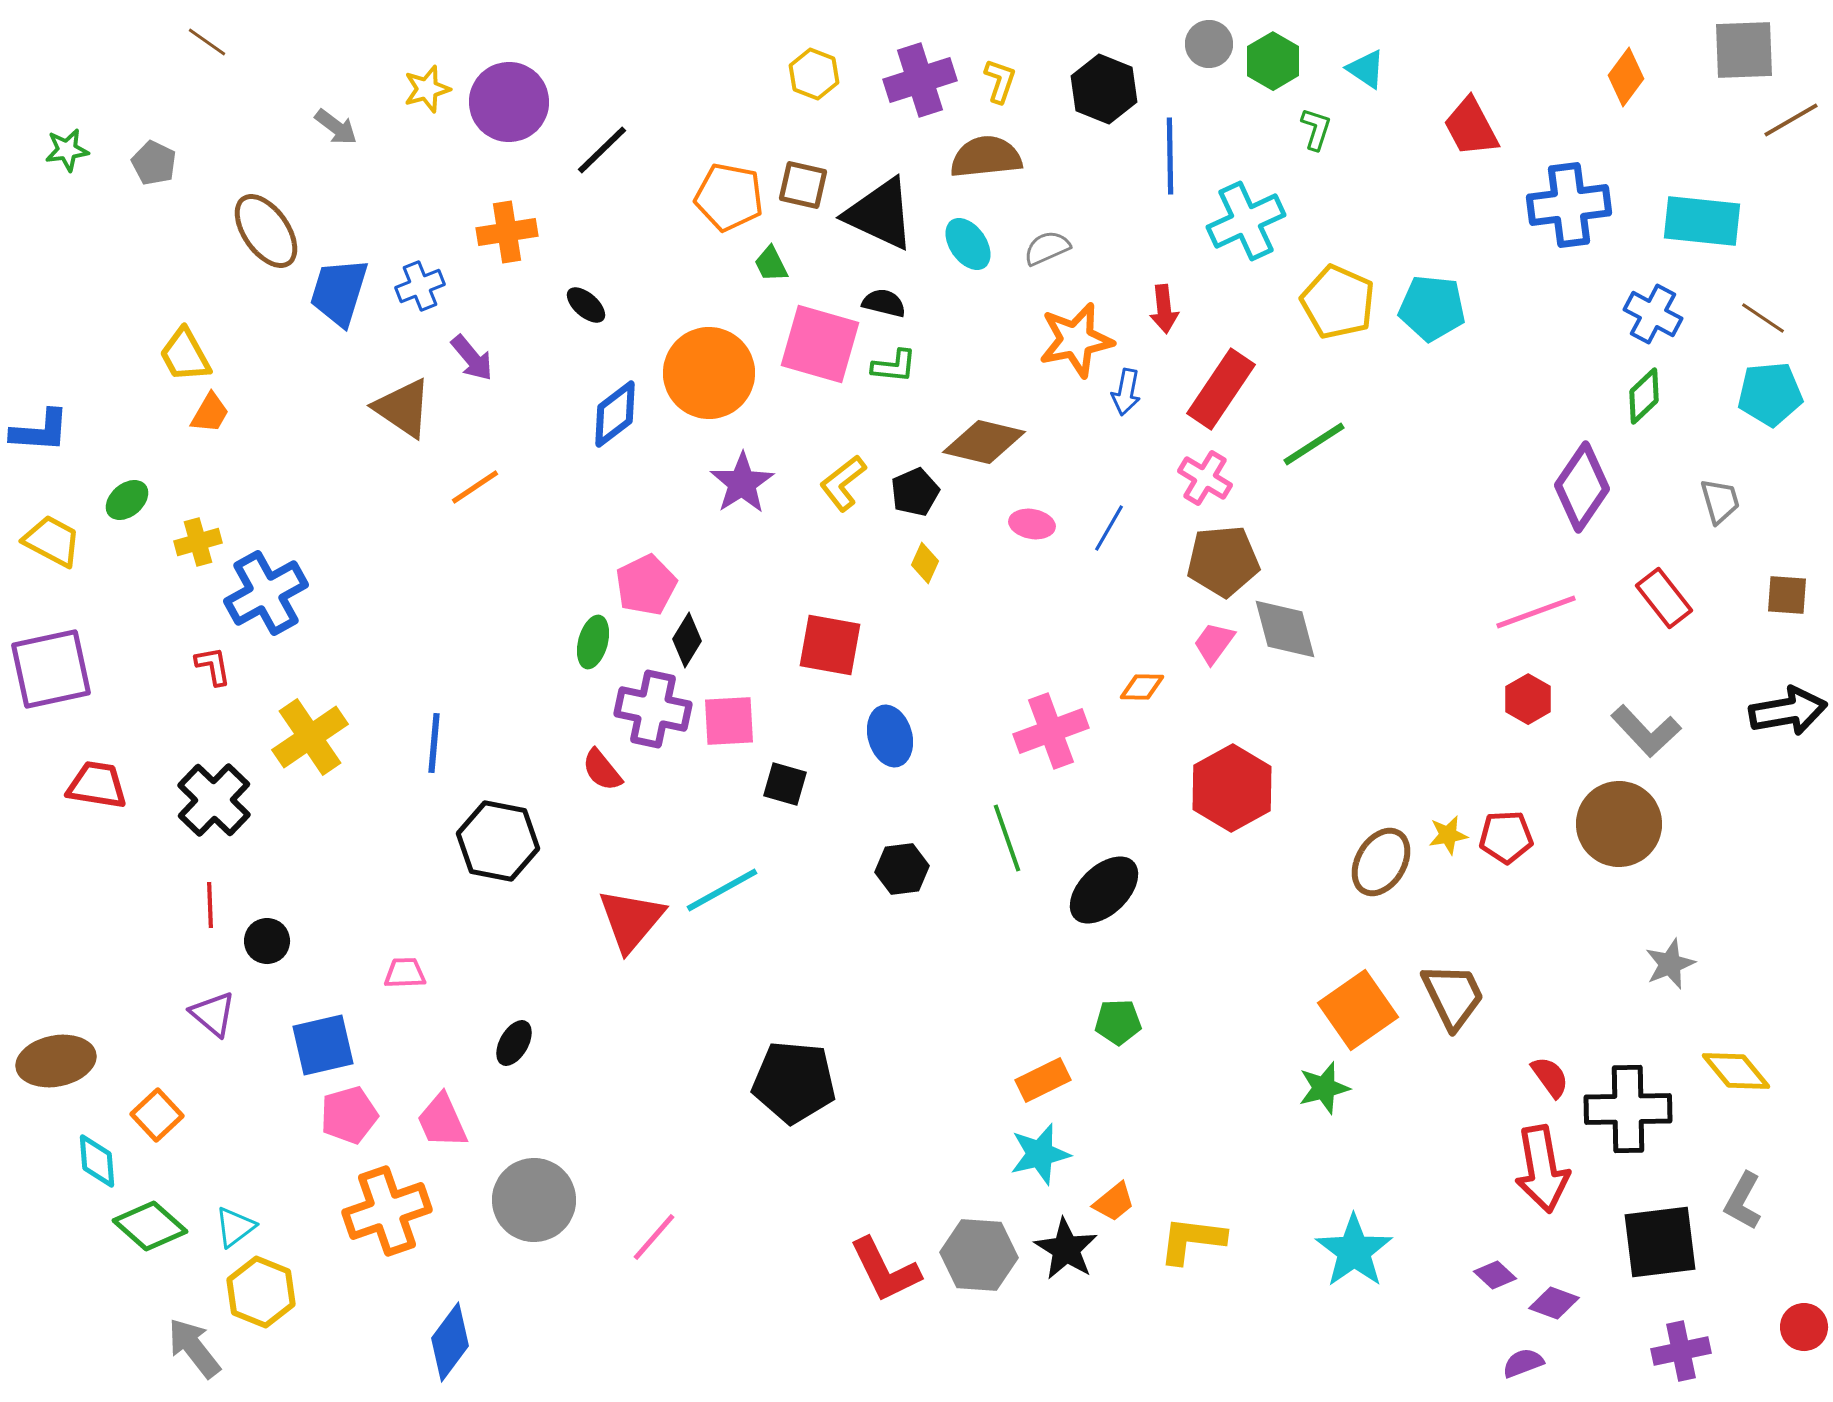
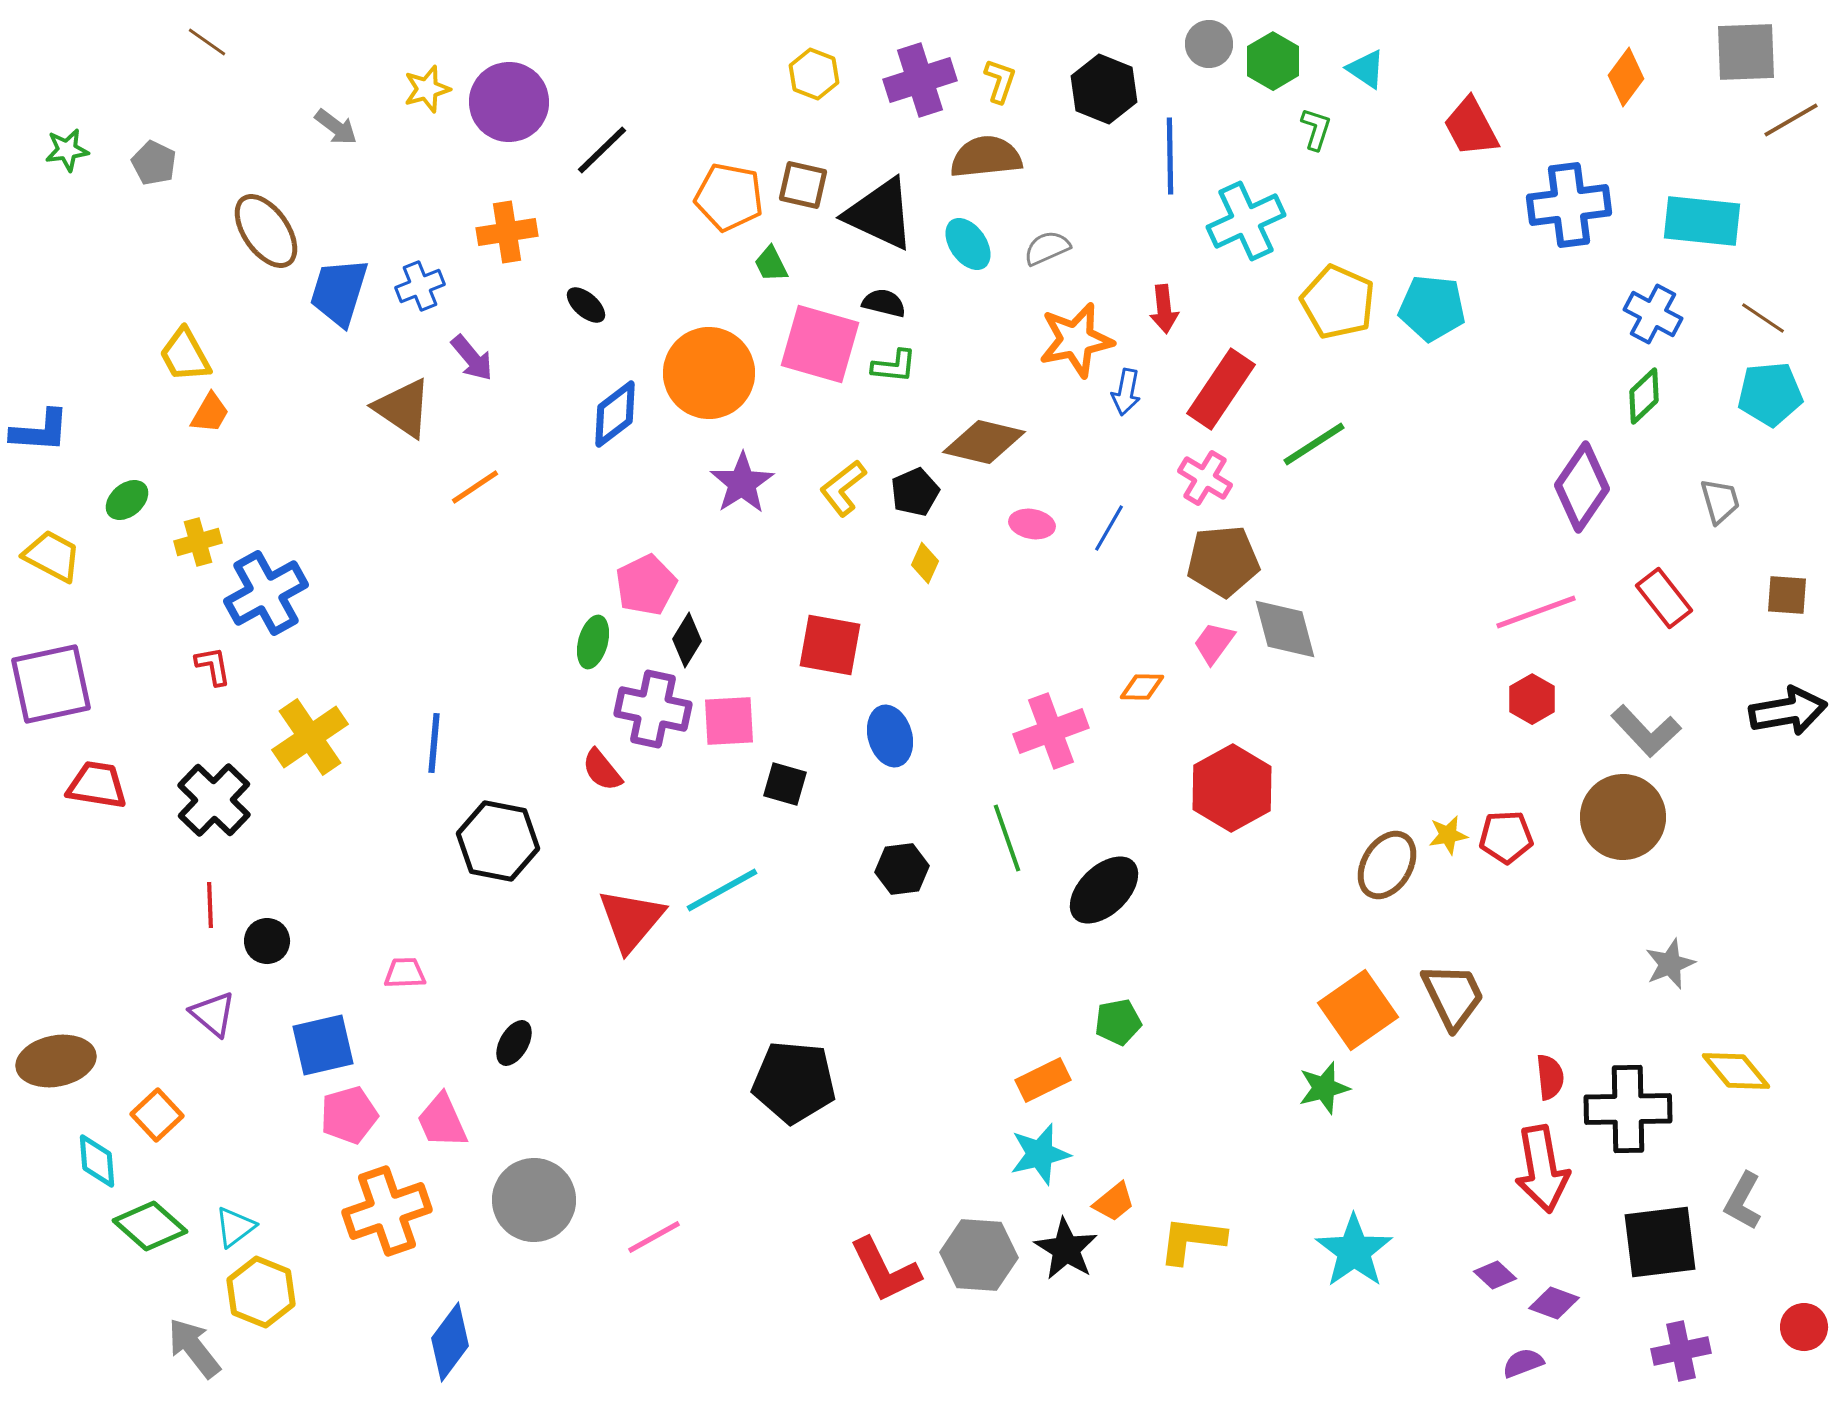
gray square at (1744, 50): moved 2 px right, 2 px down
yellow L-shape at (843, 483): moved 5 px down
yellow trapezoid at (52, 541): moved 15 px down
purple square at (51, 669): moved 15 px down
red hexagon at (1528, 699): moved 4 px right
brown circle at (1619, 824): moved 4 px right, 7 px up
brown ellipse at (1381, 862): moved 6 px right, 3 px down
green pentagon at (1118, 1022): rotated 9 degrees counterclockwise
red semicircle at (1550, 1077): rotated 30 degrees clockwise
pink line at (654, 1237): rotated 20 degrees clockwise
